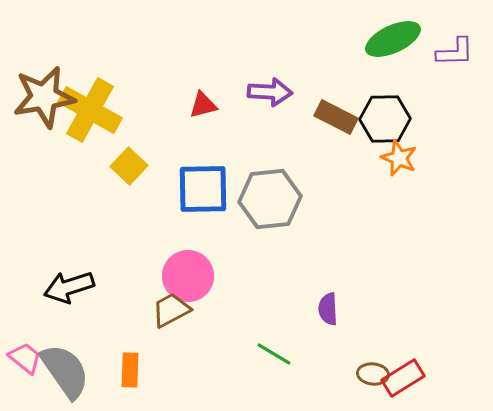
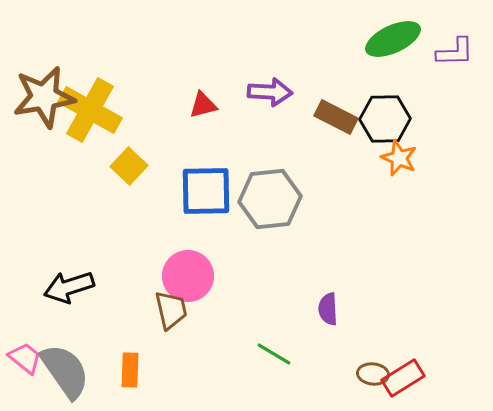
blue square: moved 3 px right, 2 px down
brown trapezoid: rotated 105 degrees clockwise
